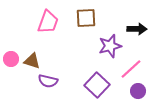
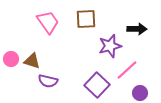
brown square: moved 1 px down
pink trapezoid: rotated 55 degrees counterclockwise
pink line: moved 4 px left, 1 px down
purple circle: moved 2 px right, 2 px down
